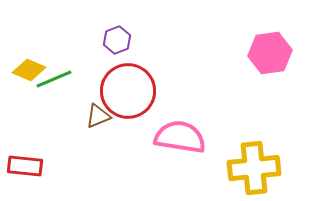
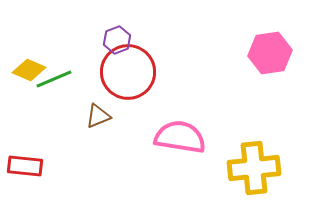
red circle: moved 19 px up
